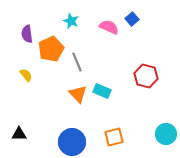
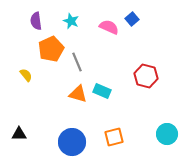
purple semicircle: moved 9 px right, 13 px up
orange triangle: rotated 30 degrees counterclockwise
cyan circle: moved 1 px right
